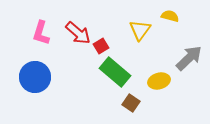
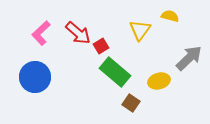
pink L-shape: rotated 30 degrees clockwise
